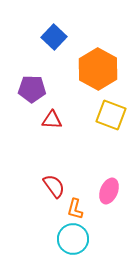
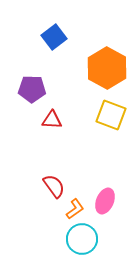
blue square: rotated 10 degrees clockwise
orange hexagon: moved 9 px right, 1 px up
pink ellipse: moved 4 px left, 10 px down
orange L-shape: rotated 140 degrees counterclockwise
cyan circle: moved 9 px right
